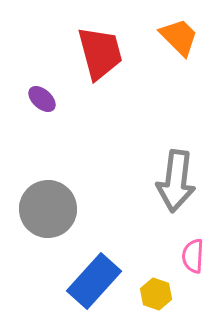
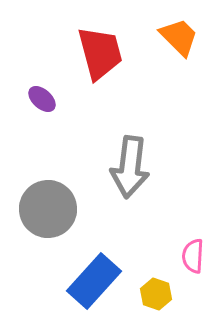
gray arrow: moved 46 px left, 14 px up
